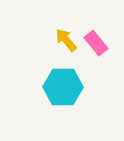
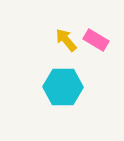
pink rectangle: moved 3 px up; rotated 20 degrees counterclockwise
